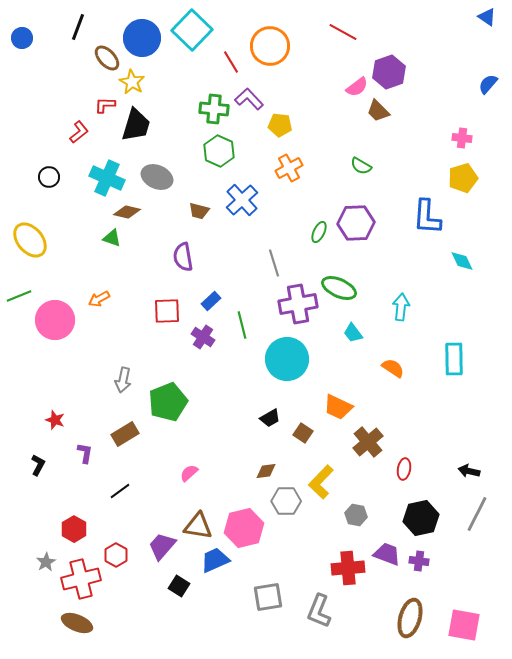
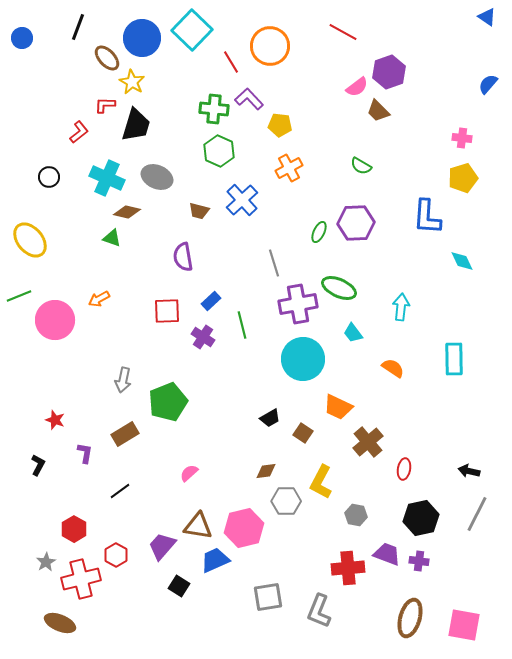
cyan circle at (287, 359): moved 16 px right
yellow L-shape at (321, 482): rotated 16 degrees counterclockwise
brown ellipse at (77, 623): moved 17 px left
